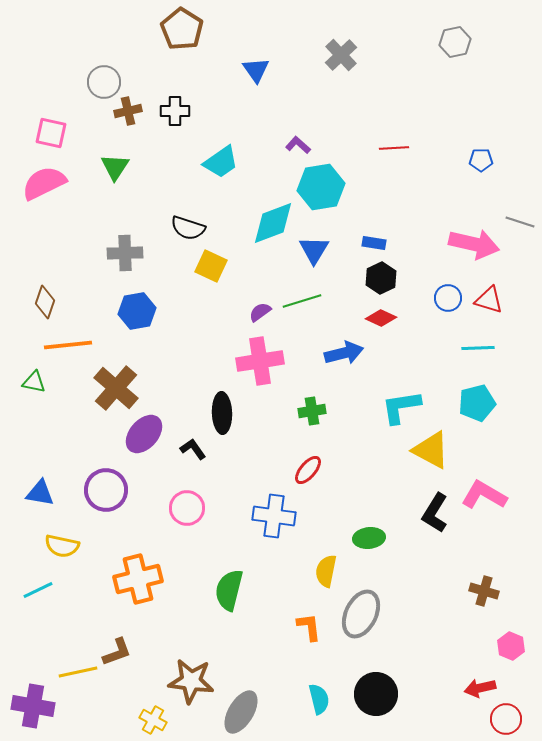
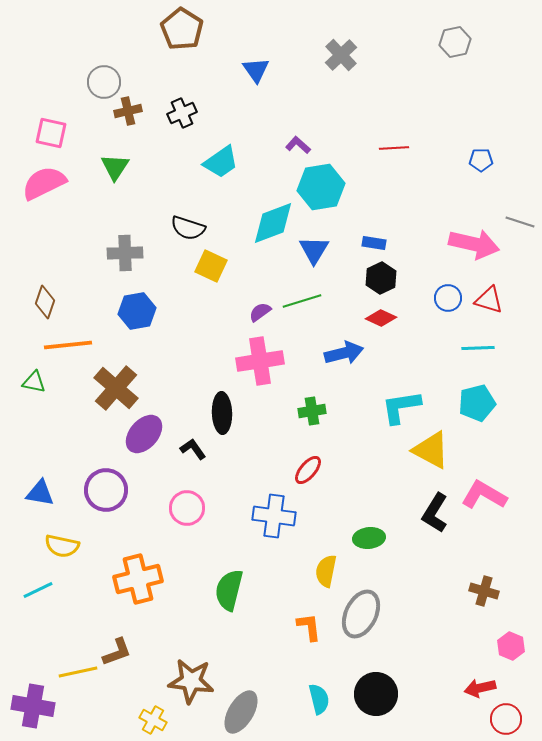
black cross at (175, 111): moved 7 px right, 2 px down; rotated 24 degrees counterclockwise
